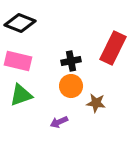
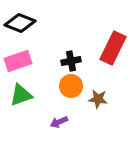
pink rectangle: rotated 32 degrees counterclockwise
brown star: moved 2 px right, 4 px up
